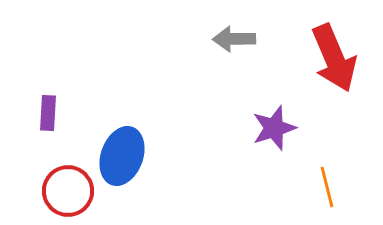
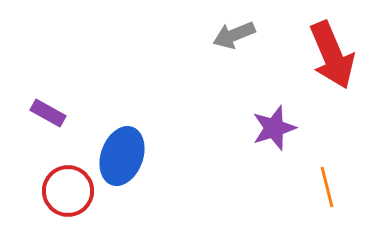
gray arrow: moved 4 px up; rotated 21 degrees counterclockwise
red arrow: moved 2 px left, 3 px up
purple rectangle: rotated 64 degrees counterclockwise
